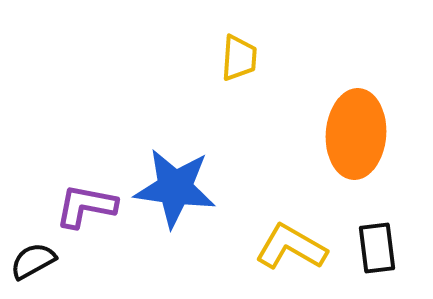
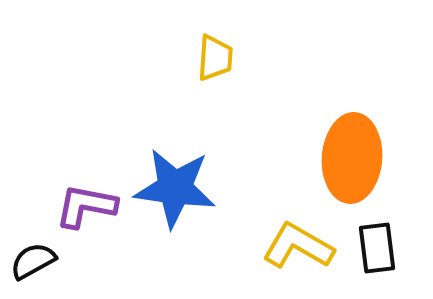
yellow trapezoid: moved 24 px left
orange ellipse: moved 4 px left, 24 px down
yellow L-shape: moved 7 px right, 1 px up
